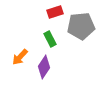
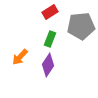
red rectangle: moved 5 px left; rotated 14 degrees counterclockwise
green rectangle: rotated 49 degrees clockwise
purple diamond: moved 4 px right, 2 px up
